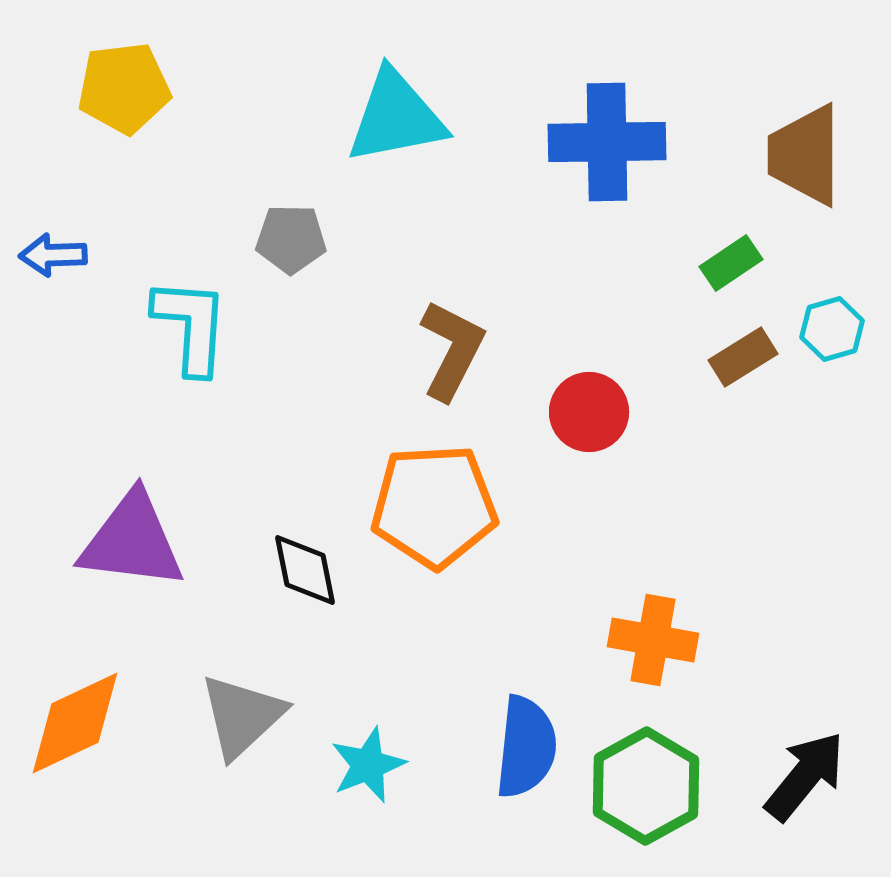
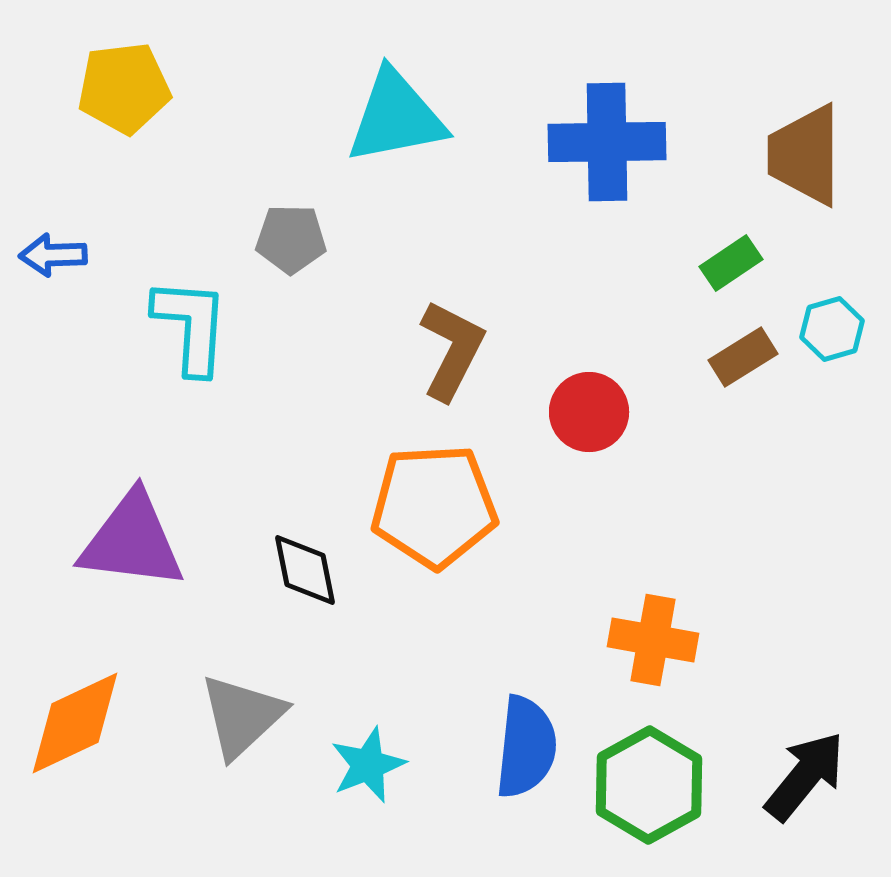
green hexagon: moved 3 px right, 1 px up
